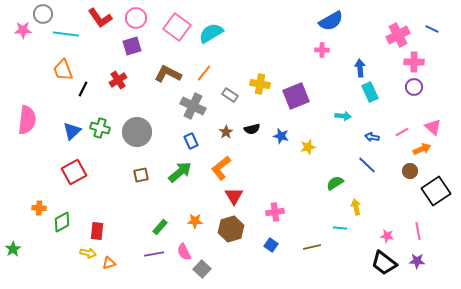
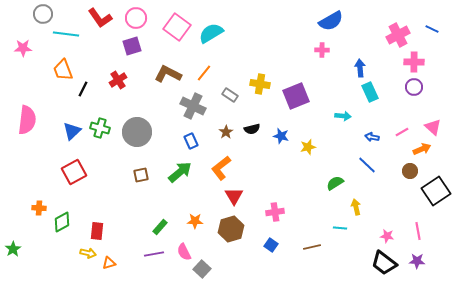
pink star at (23, 30): moved 18 px down
